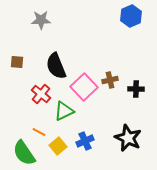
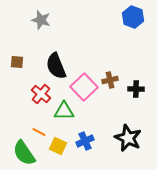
blue hexagon: moved 2 px right, 1 px down; rotated 15 degrees counterclockwise
gray star: rotated 18 degrees clockwise
green triangle: rotated 25 degrees clockwise
yellow square: rotated 24 degrees counterclockwise
